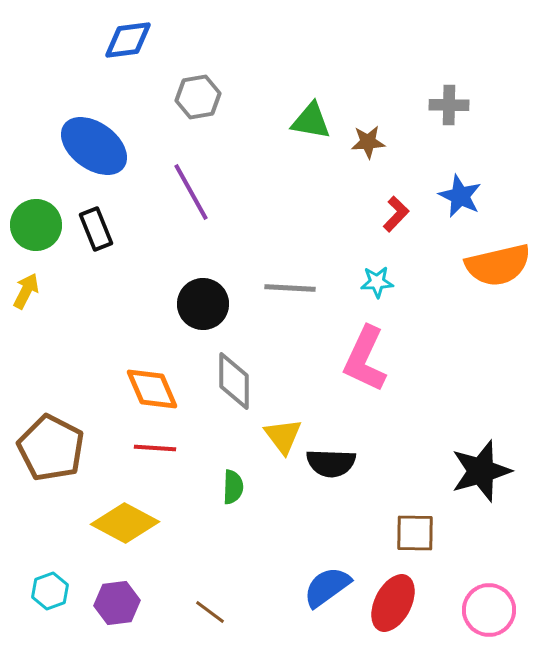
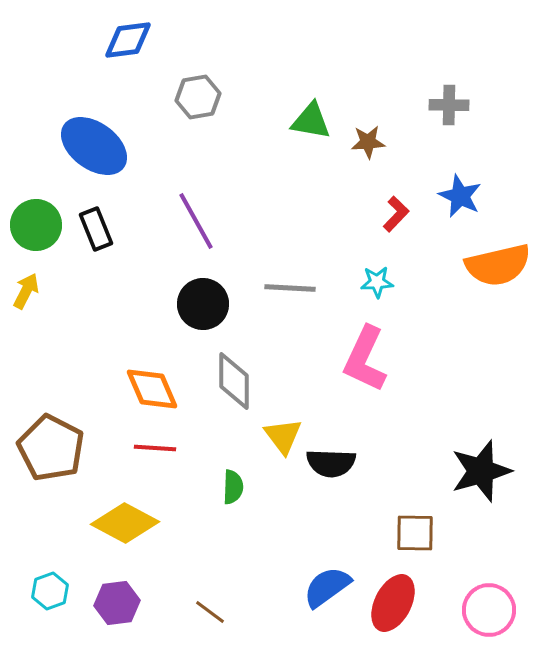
purple line: moved 5 px right, 29 px down
